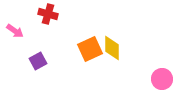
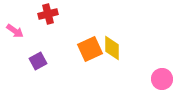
red cross: rotated 30 degrees counterclockwise
